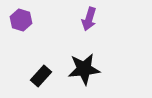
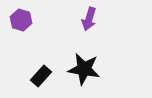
black star: rotated 16 degrees clockwise
